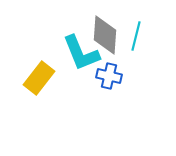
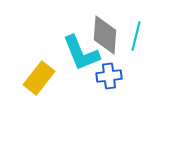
blue cross: rotated 20 degrees counterclockwise
